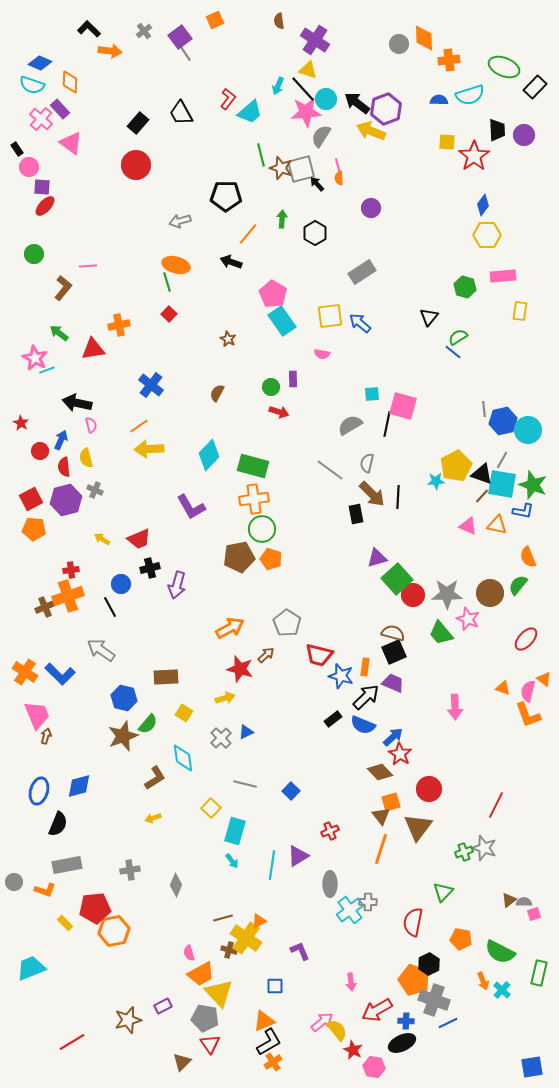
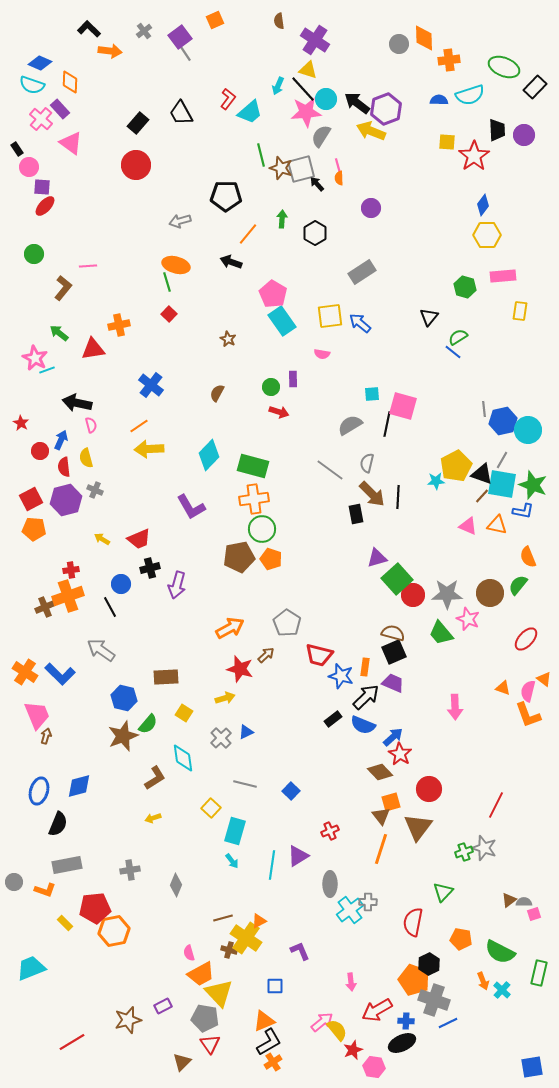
red star at (353, 1050): rotated 24 degrees clockwise
